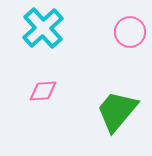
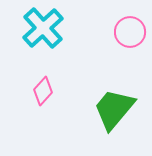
pink diamond: rotated 44 degrees counterclockwise
green trapezoid: moved 3 px left, 2 px up
